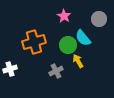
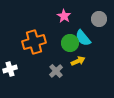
green circle: moved 2 px right, 2 px up
yellow arrow: rotated 96 degrees clockwise
gray cross: rotated 16 degrees counterclockwise
